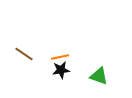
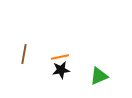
brown line: rotated 66 degrees clockwise
green triangle: rotated 42 degrees counterclockwise
